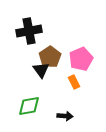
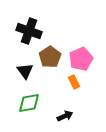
black cross: rotated 30 degrees clockwise
black triangle: moved 16 px left, 1 px down
green diamond: moved 3 px up
black arrow: rotated 28 degrees counterclockwise
